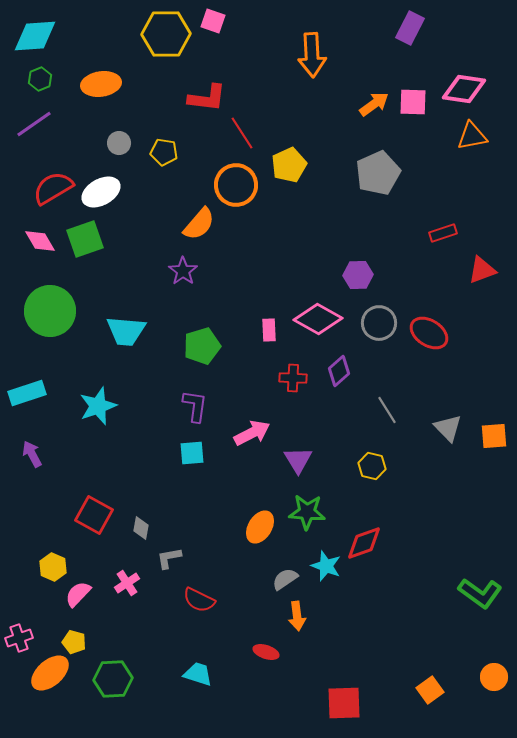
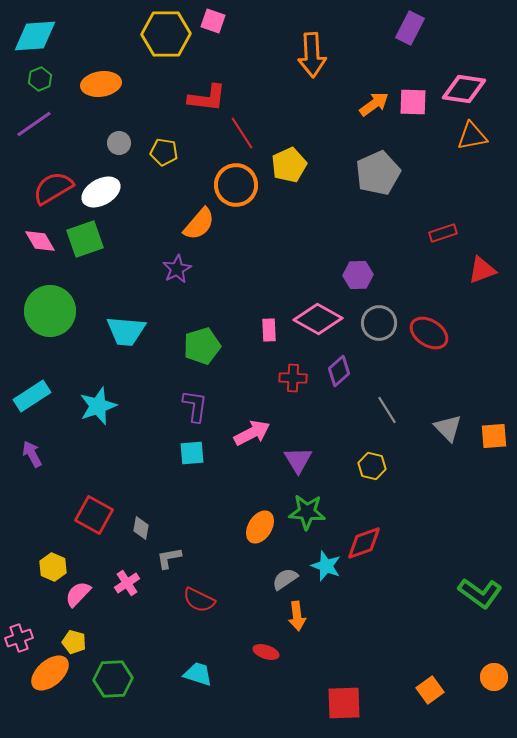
purple star at (183, 271): moved 6 px left, 2 px up; rotated 8 degrees clockwise
cyan rectangle at (27, 393): moved 5 px right, 3 px down; rotated 15 degrees counterclockwise
